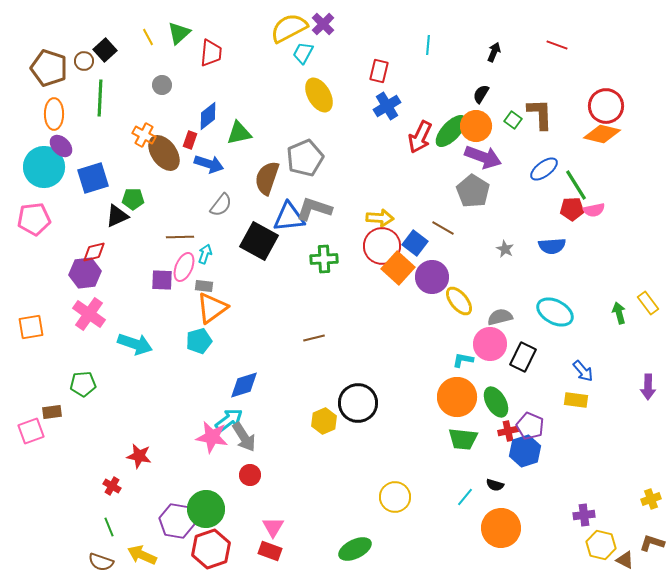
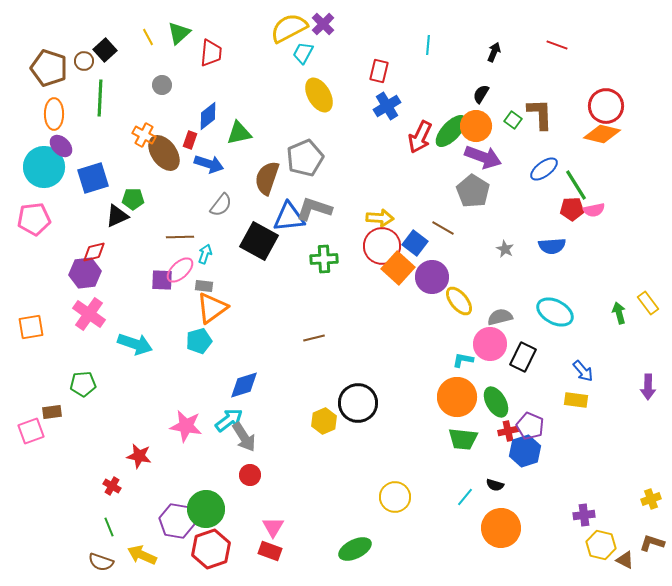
pink ellipse at (184, 267): moved 4 px left, 3 px down; rotated 24 degrees clockwise
pink star at (212, 437): moved 26 px left, 11 px up
